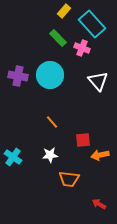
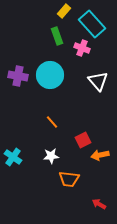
green rectangle: moved 1 px left, 2 px up; rotated 24 degrees clockwise
red square: rotated 21 degrees counterclockwise
white star: moved 1 px right, 1 px down
